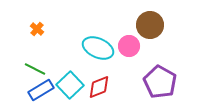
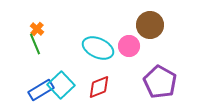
green line: moved 25 px up; rotated 40 degrees clockwise
cyan square: moved 9 px left
